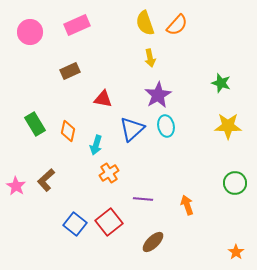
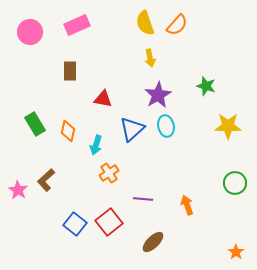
brown rectangle: rotated 66 degrees counterclockwise
green star: moved 15 px left, 3 px down
pink star: moved 2 px right, 4 px down
